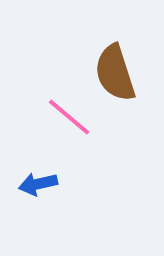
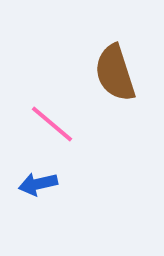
pink line: moved 17 px left, 7 px down
